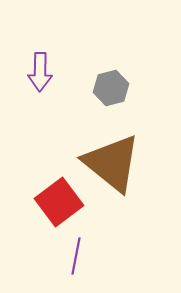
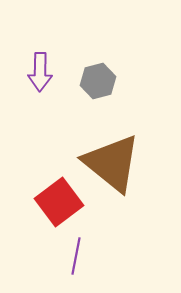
gray hexagon: moved 13 px left, 7 px up
